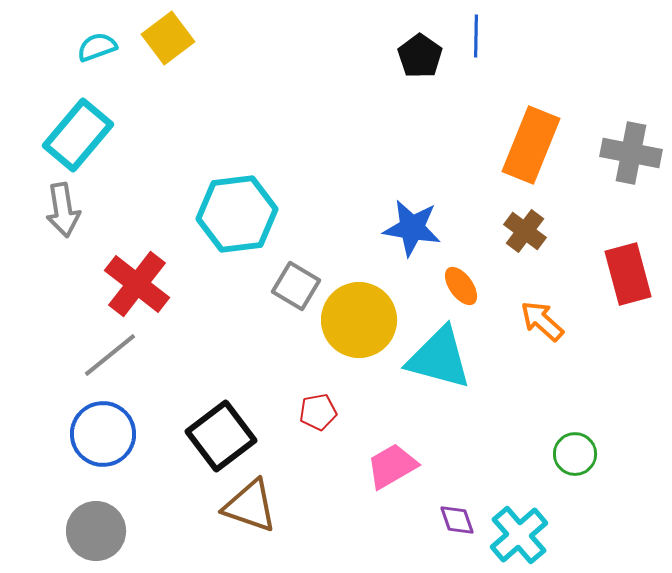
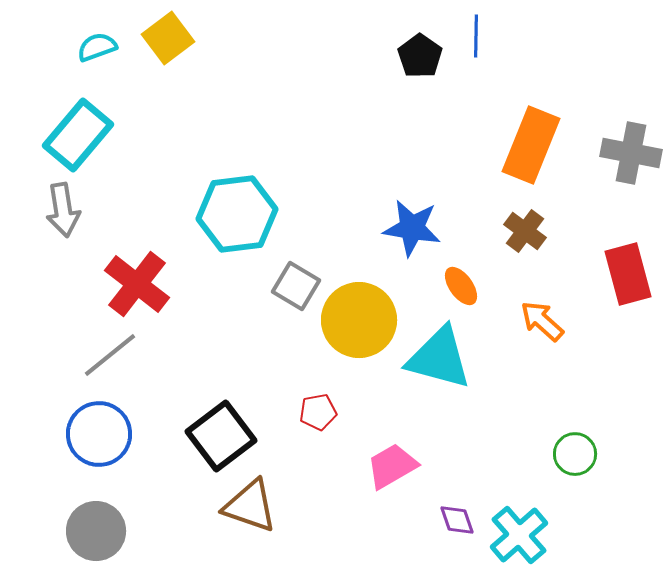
blue circle: moved 4 px left
